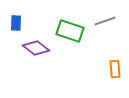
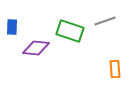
blue rectangle: moved 4 px left, 4 px down
purple diamond: rotated 32 degrees counterclockwise
